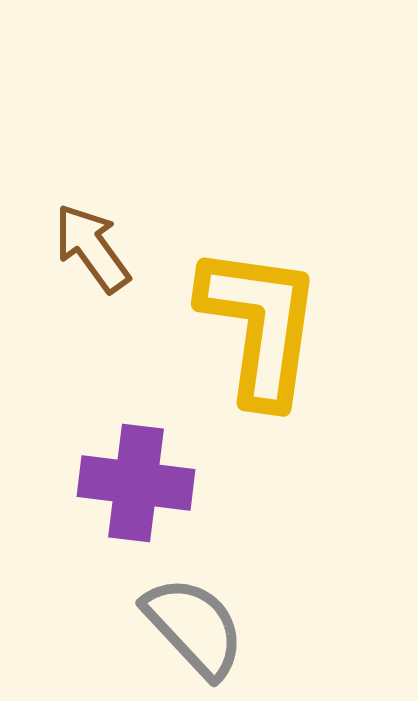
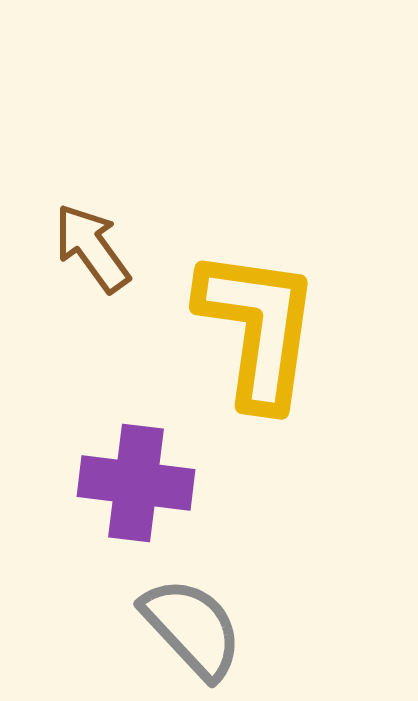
yellow L-shape: moved 2 px left, 3 px down
gray semicircle: moved 2 px left, 1 px down
